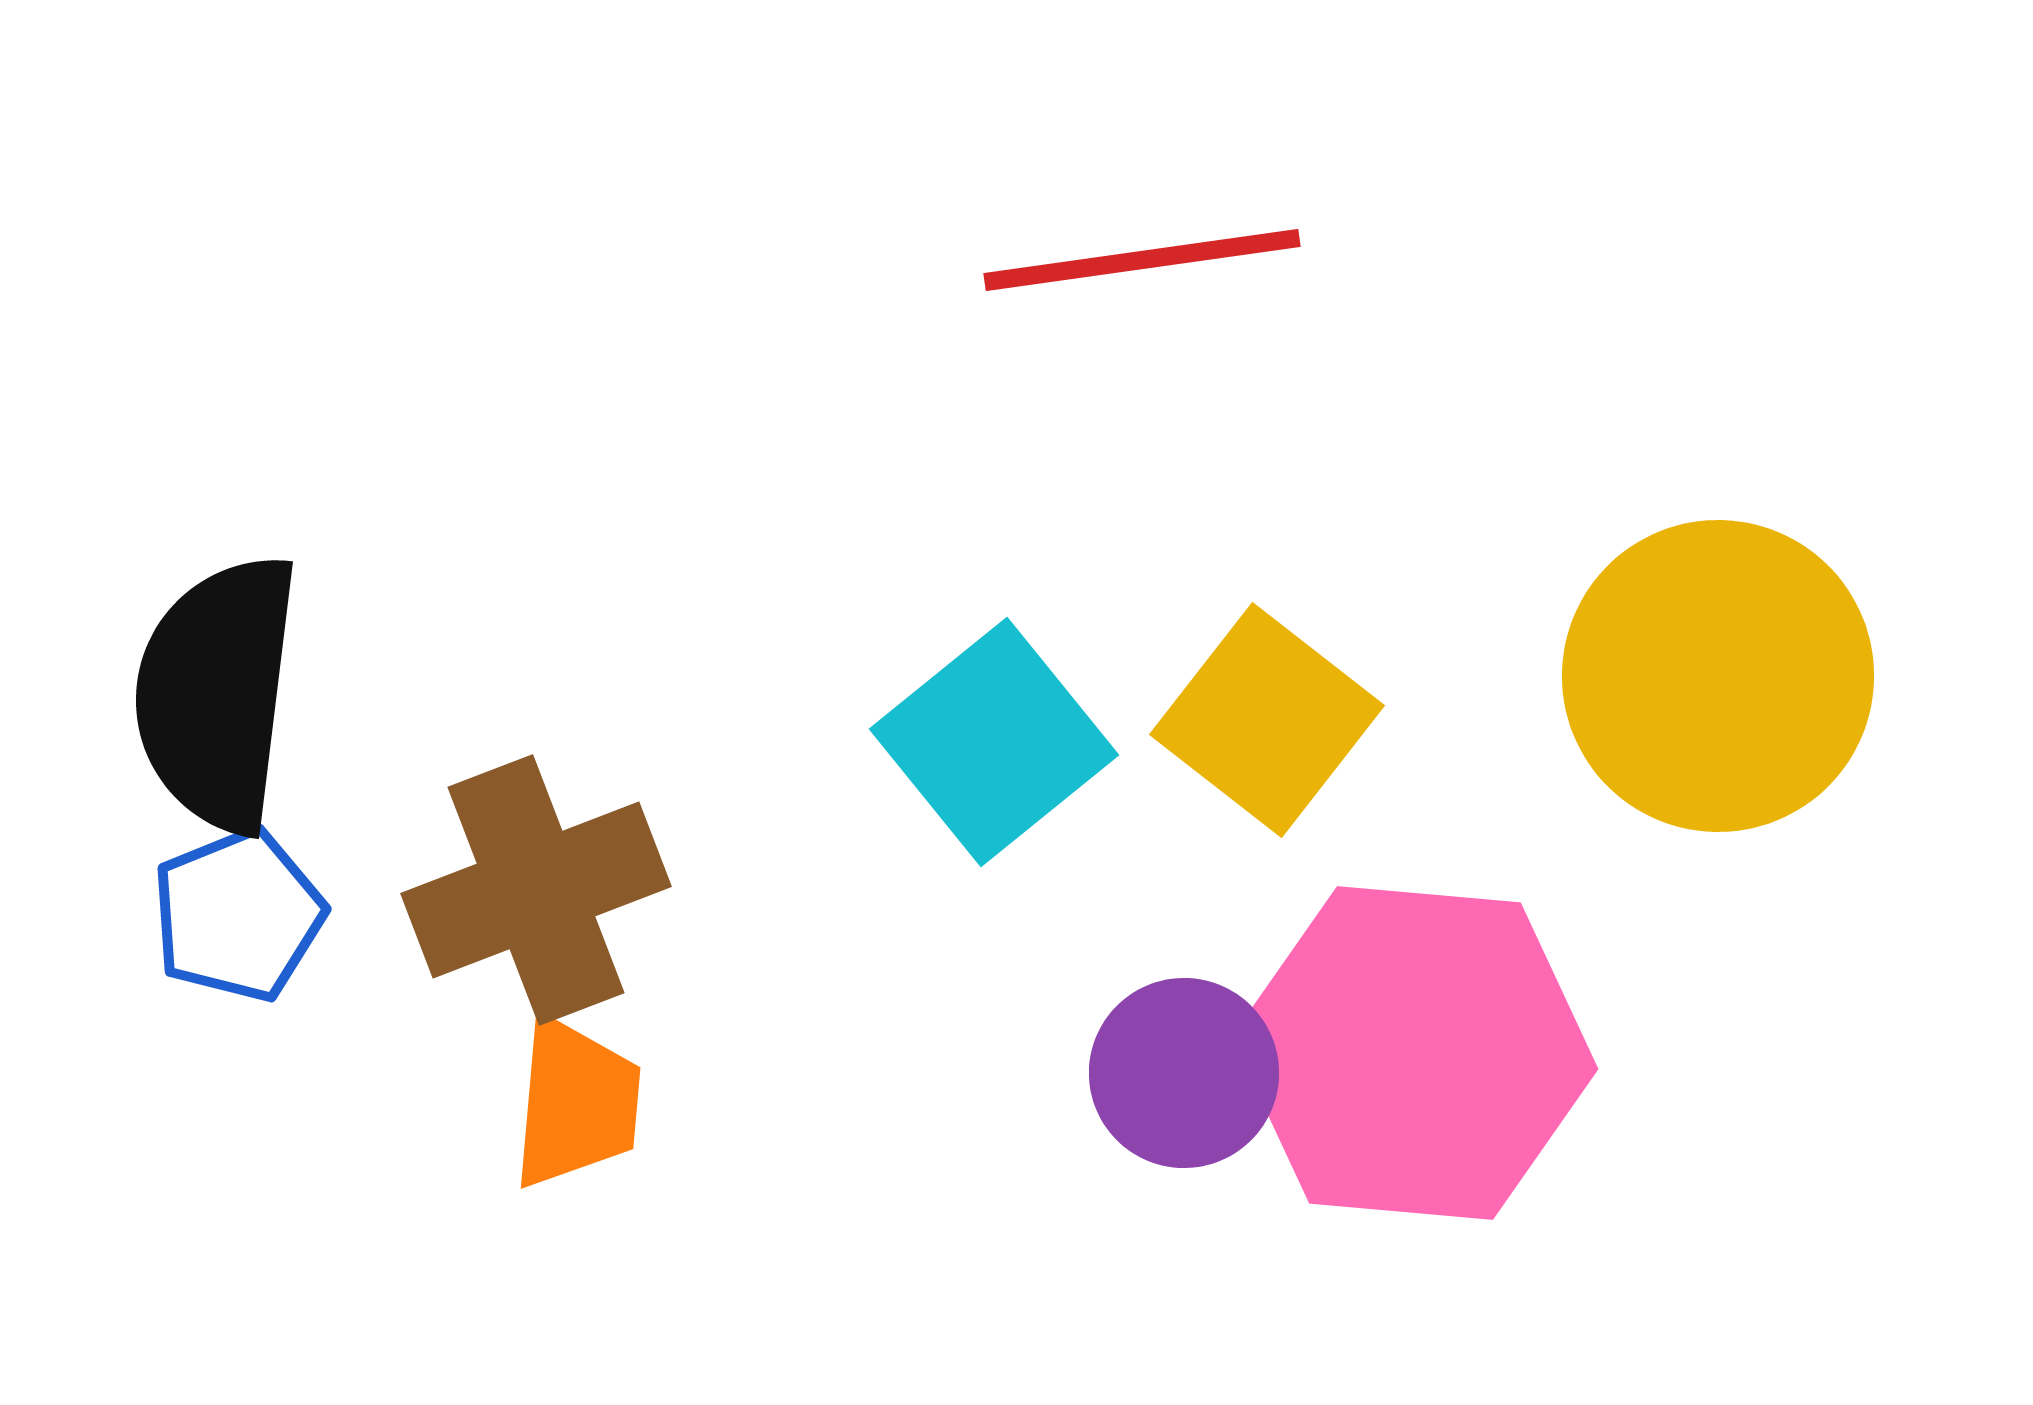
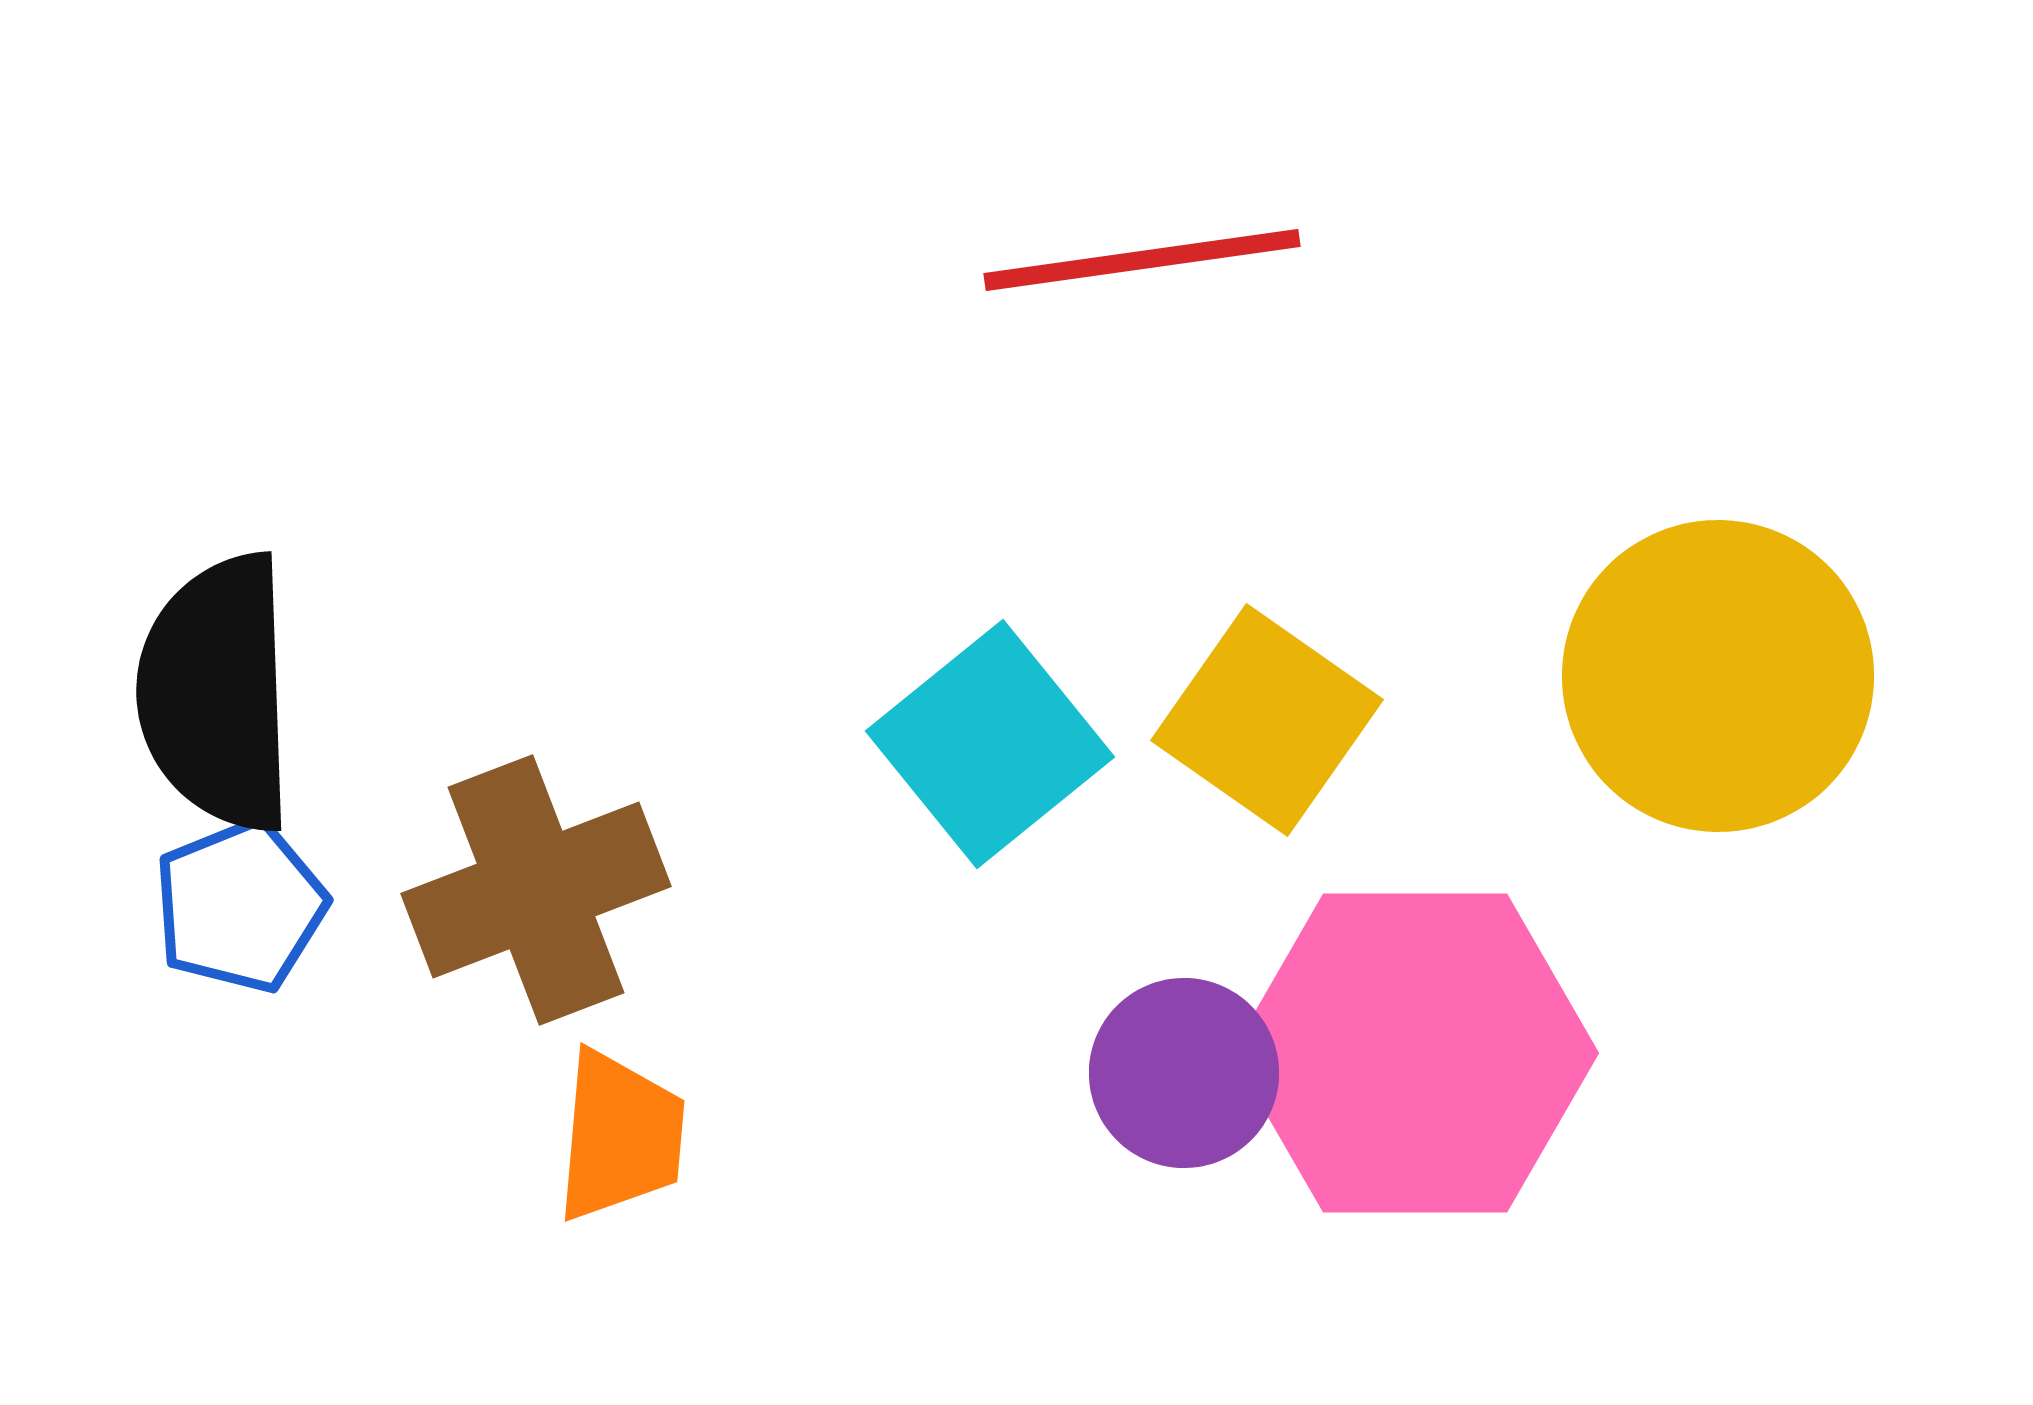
black semicircle: rotated 9 degrees counterclockwise
yellow square: rotated 3 degrees counterclockwise
cyan square: moved 4 px left, 2 px down
blue pentagon: moved 2 px right, 9 px up
pink hexagon: rotated 5 degrees counterclockwise
orange trapezoid: moved 44 px right, 33 px down
